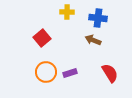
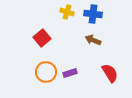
yellow cross: rotated 16 degrees clockwise
blue cross: moved 5 px left, 4 px up
